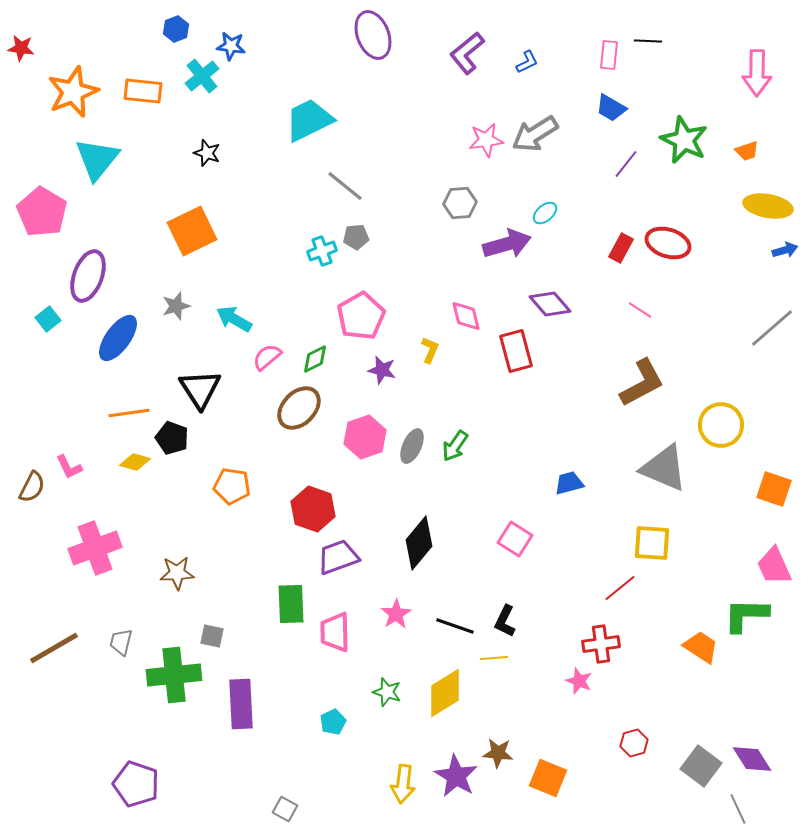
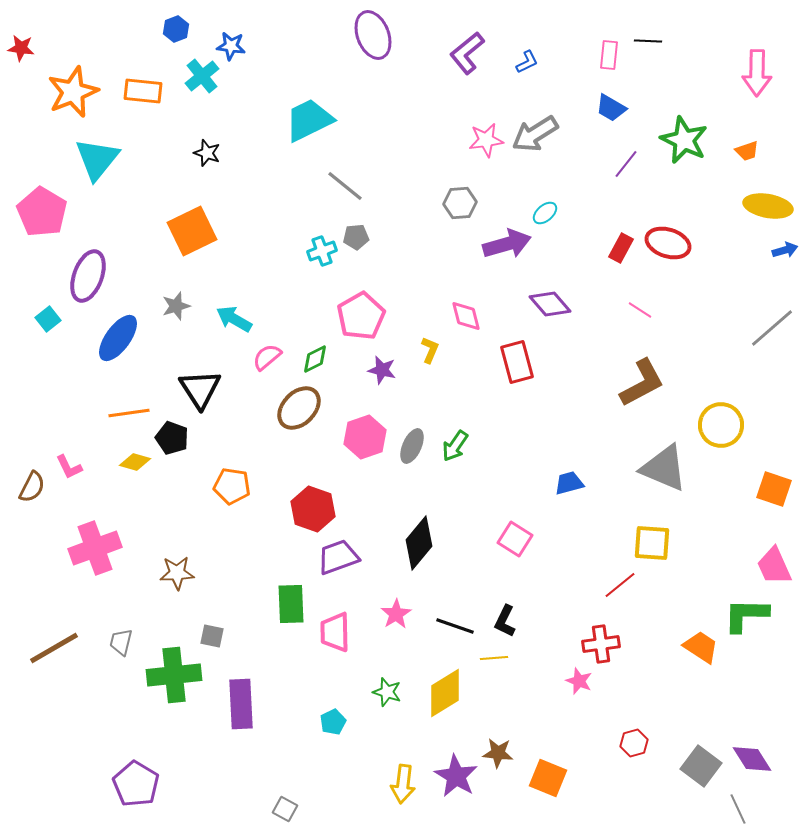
red rectangle at (516, 351): moved 1 px right, 11 px down
red line at (620, 588): moved 3 px up
purple pentagon at (136, 784): rotated 12 degrees clockwise
